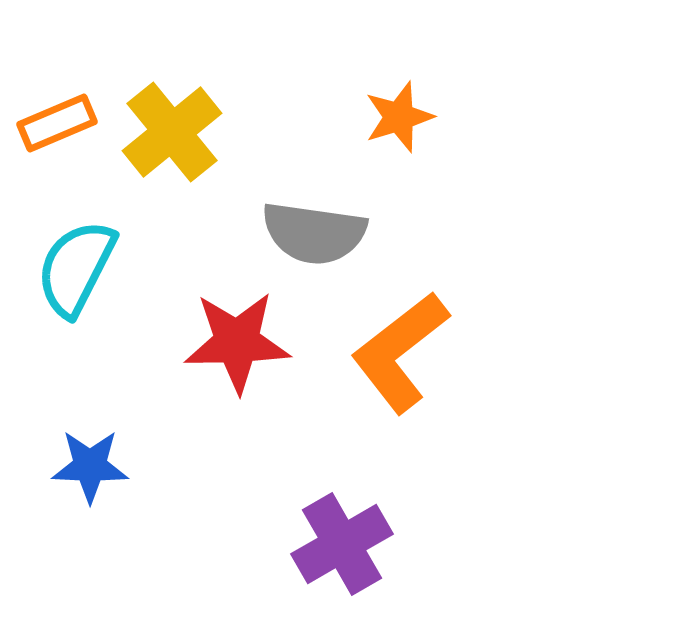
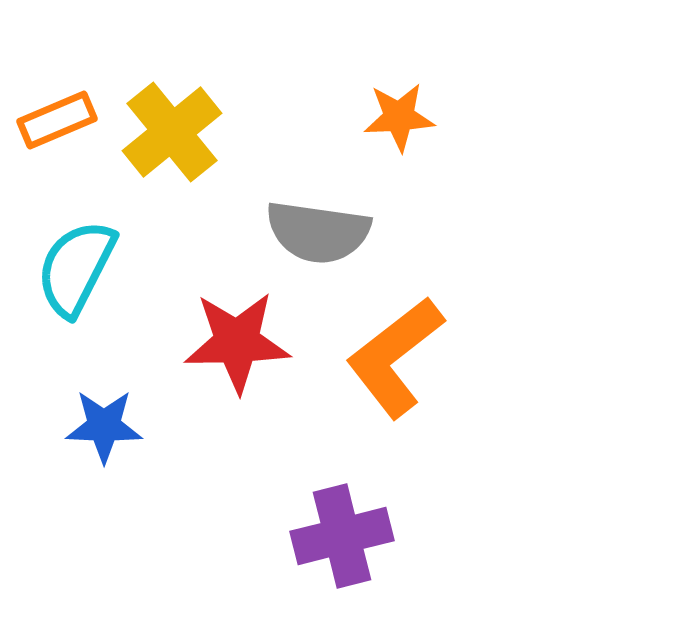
orange star: rotated 14 degrees clockwise
orange rectangle: moved 3 px up
gray semicircle: moved 4 px right, 1 px up
orange L-shape: moved 5 px left, 5 px down
blue star: moved 14 px right, 40 px up
purple cross: moved 8 px up; rotated 16 degrees clockwise
